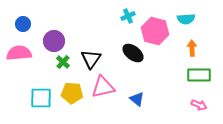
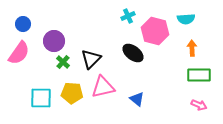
pink semicircle: rotated 130 degrees clockwise
black triangle: rotated 10 degrees clockwise
